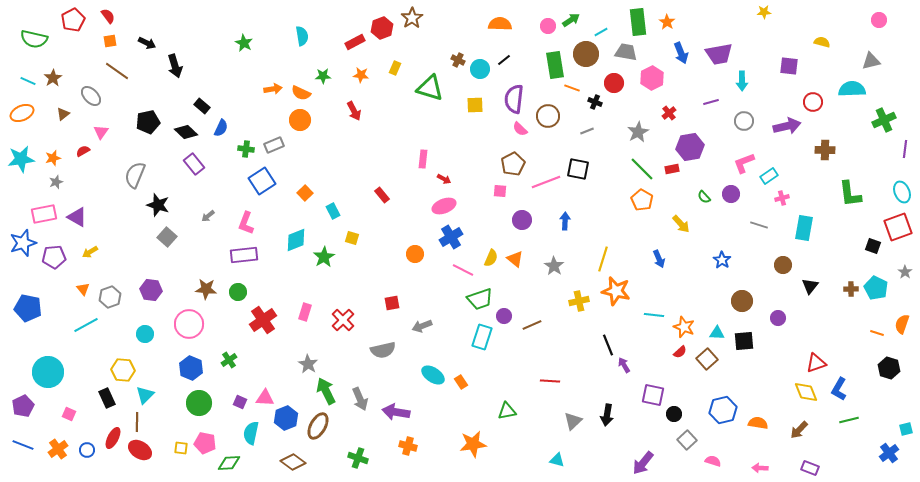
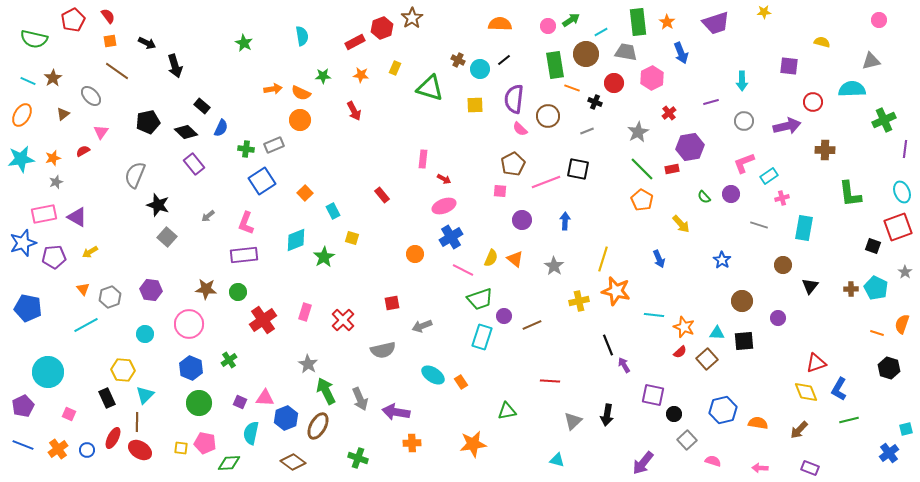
purple trapezoid at (719, 54): moved 3 px left, 31 px up; rotated 8 degrees counterclockwise
orange ellipse at (22, 113): moved 2 px down; rotated 35 degrees counterclockwise
orange cross at (408, 446): moved 4 px right, 3 px up; rotated 18 degrees counterclockwise
